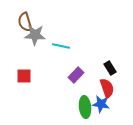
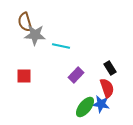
green ellipse: rotated 45 degrees clockwise
